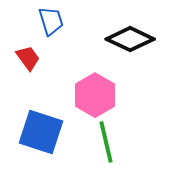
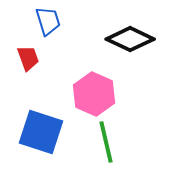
blue trapezoid: moved 3 px left
red trapezoid: rotated 16 degrees clockwise
pink hexagon: moved 1 px left, 1 px up; rotated 6 degrees counterclockwise
